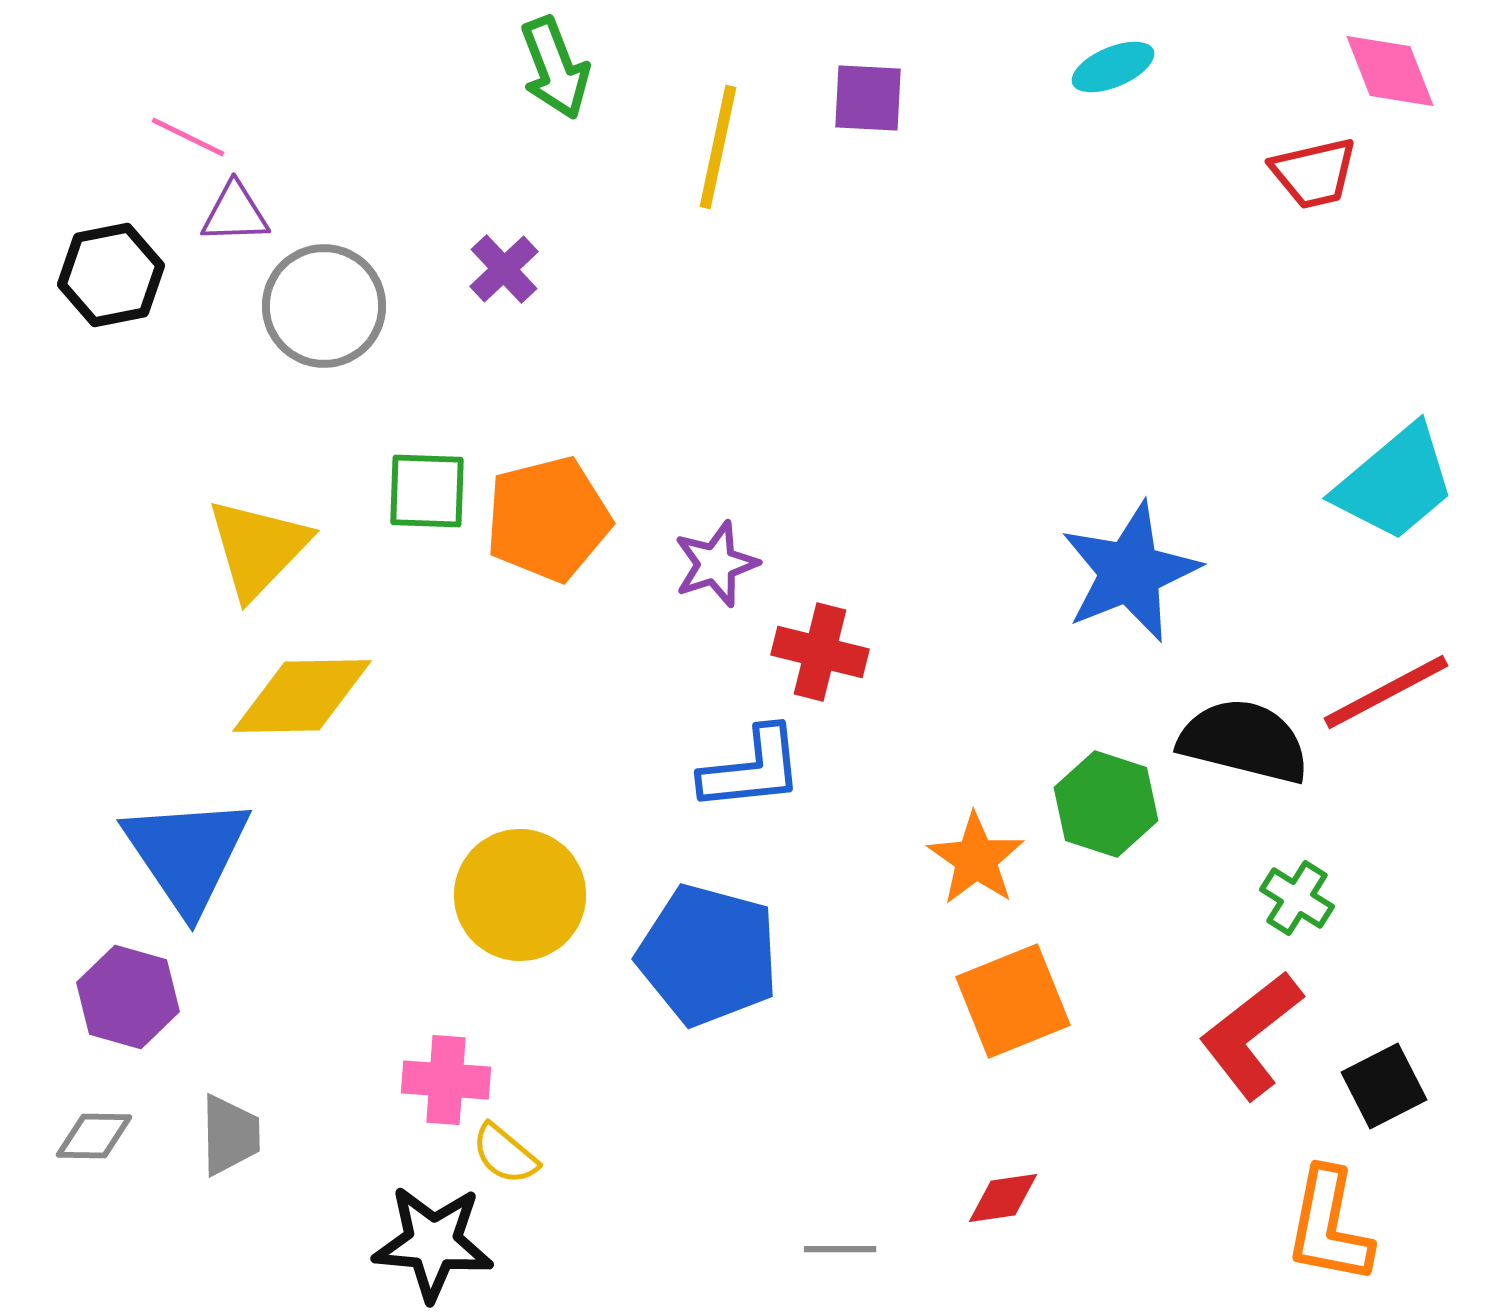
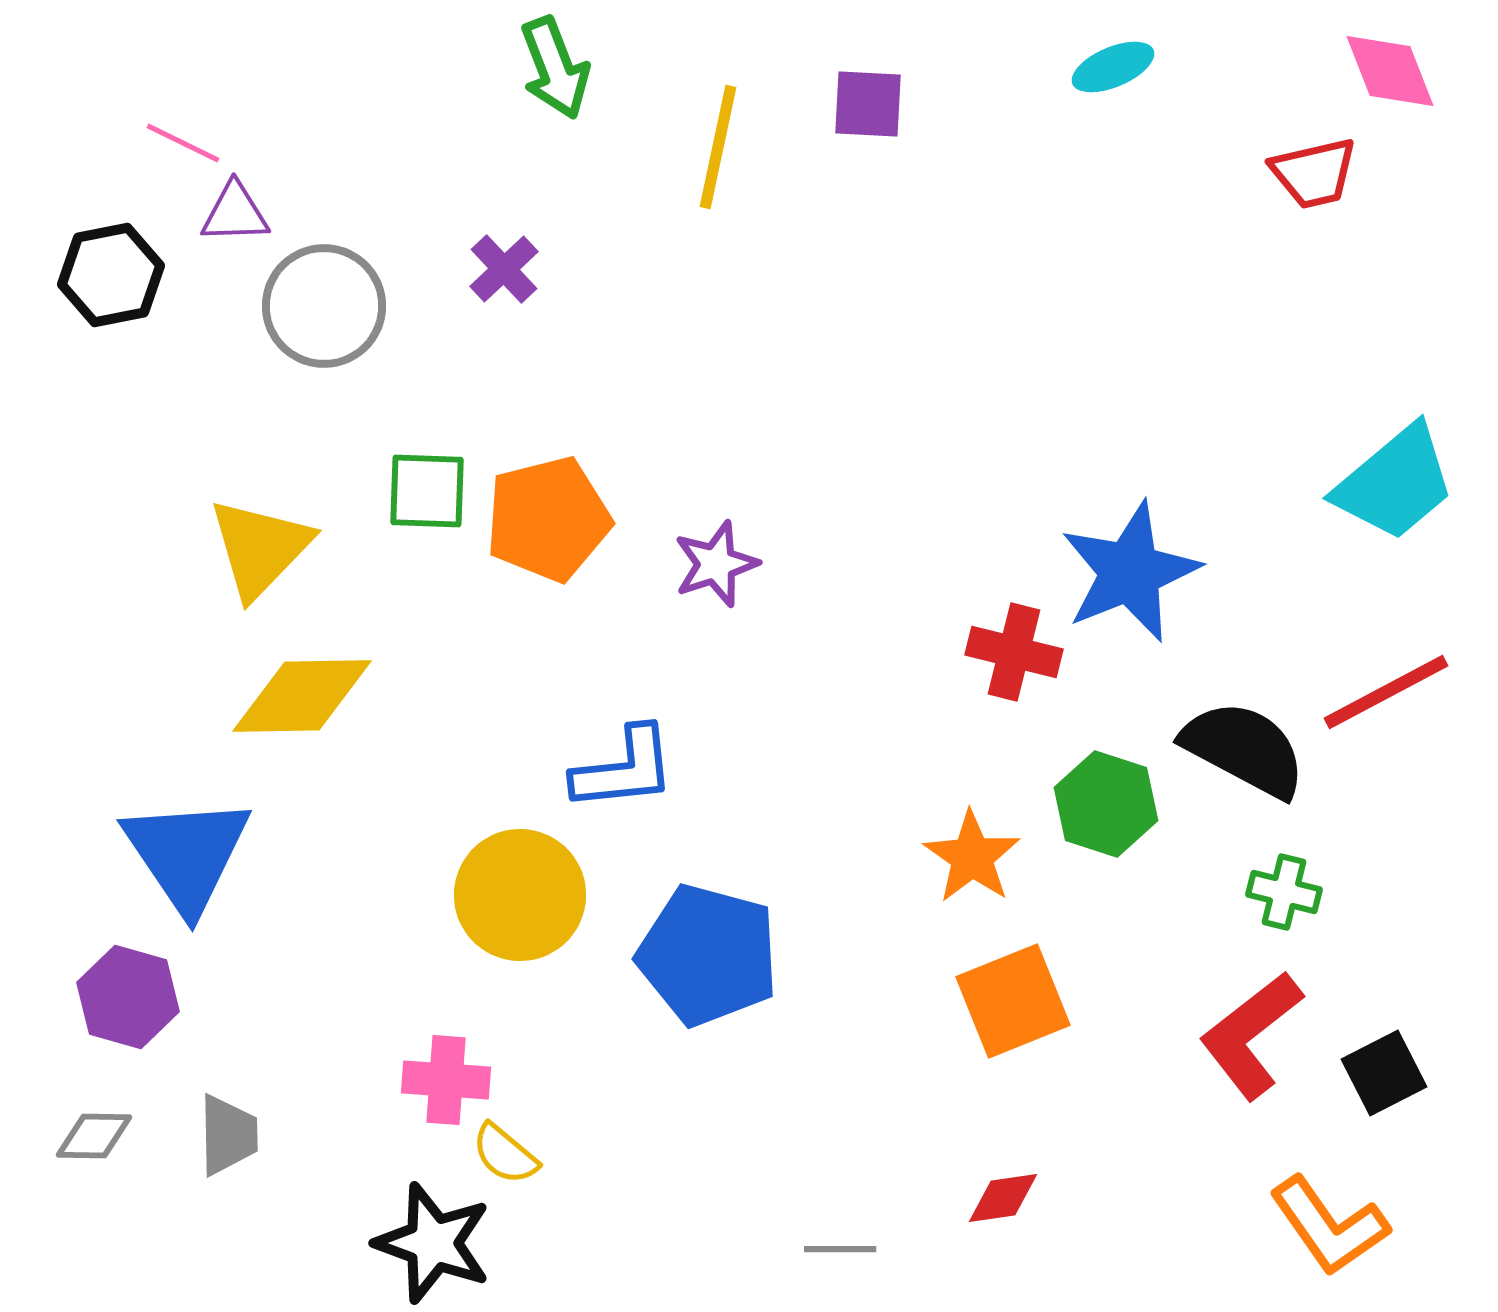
purple square: moved 6 px down
pink line: moved 5 px left, 6 px down
yellow triangle: moved 2 px right
red cross: moved 194 px right
black semicircle: moved 8 px down; rotated 14 degrees clockwise
blue L-shape: moved 128 px left
orange star: moved 4 px left, 2 px up
green cross: moved 13 px left, 6 px up; rotated 18 degrees counterclockwise
black square: moved 13 px up
gray trapezoid: moved 2 px left
orange L-shape: rotated 46 degrees counterclockwise
black star: rotated 15 degrees clockwise
